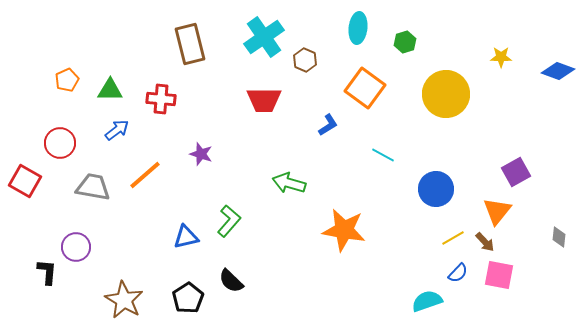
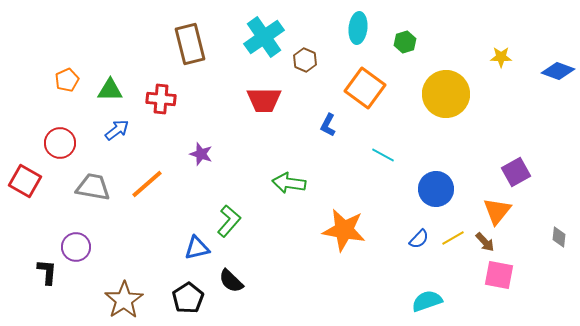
blue L-shape: rotated 150 degrees clockwise
orange line: moved 2 px right, 9 px down
green arrow: rotated 8 degrees counterclockwise
blue triangle: moved 11 px right, 11 px down
blue semicircle: moved 39 px left, 34 px up
brown star: rotated 9 degrees clockwise
